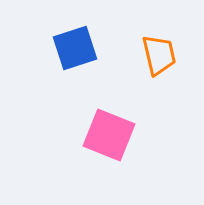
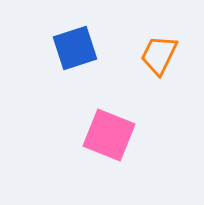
orange trapezoid: rotated 141 degrees counterclockwise
